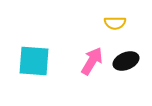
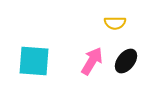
black ellipse: rotated 30 degrees counterclockwise
